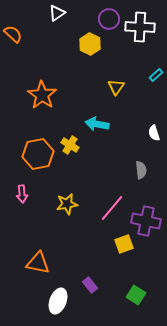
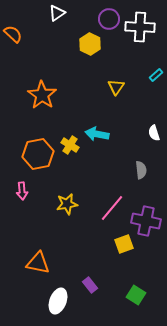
cyan arrow: moved 10 px down
pink arrow: moved 3 px up
